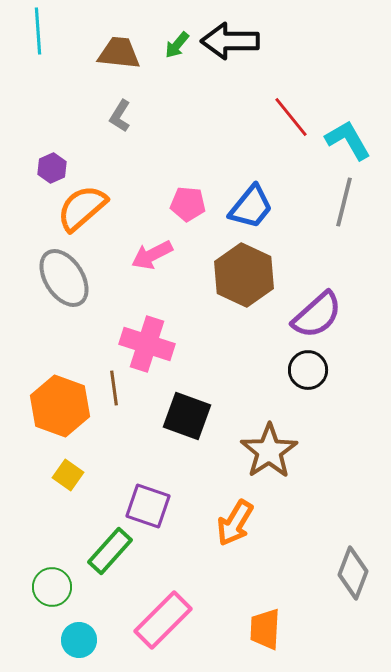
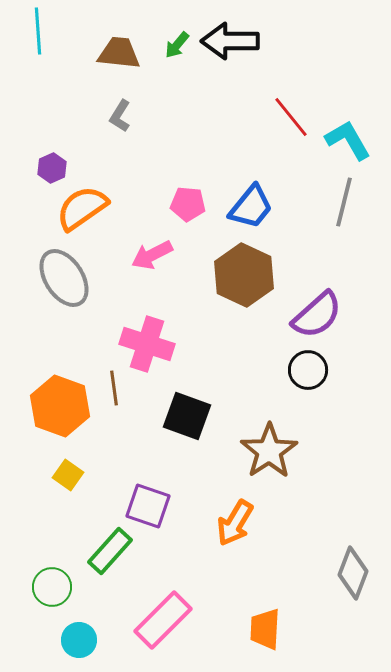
orange semicircle: rotated 6 degrees clockwise
